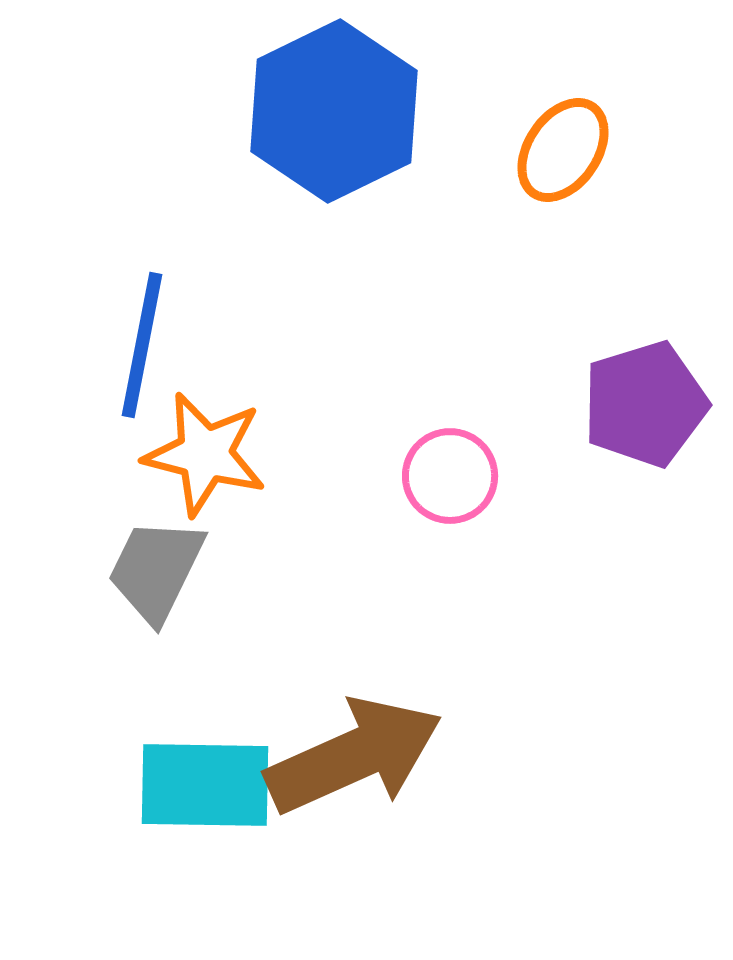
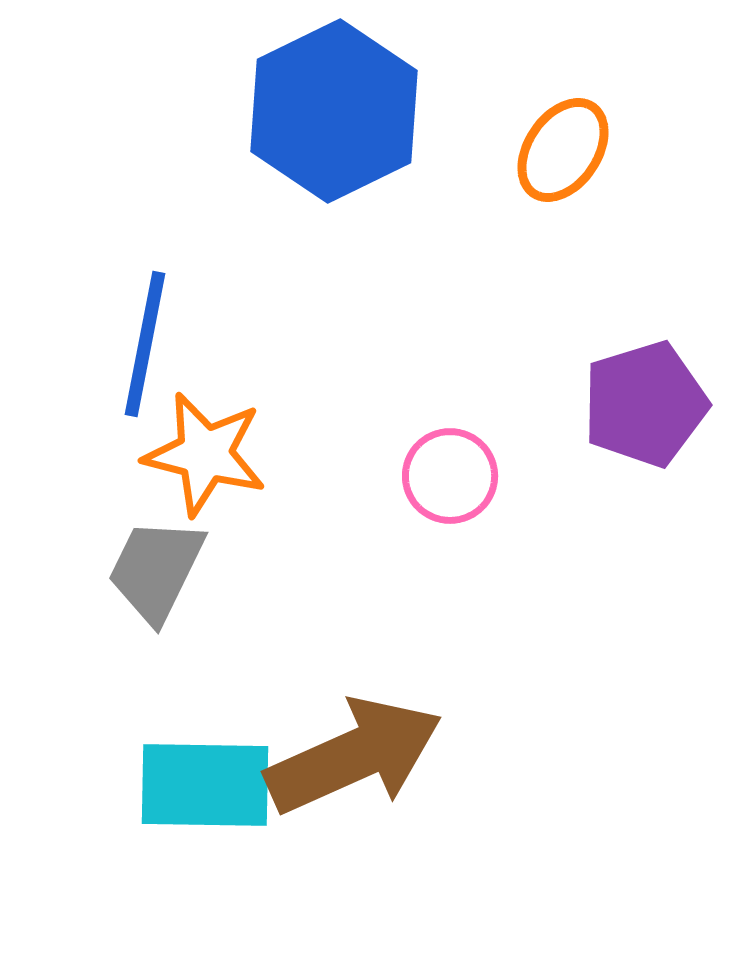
blue line: moved 3 px right, 1 px up
